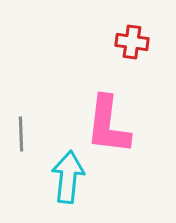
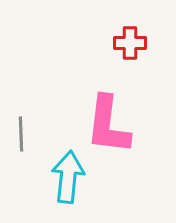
red cross: moved 2 px left, 1 px down; rotated 8 degrees counterclockwise
